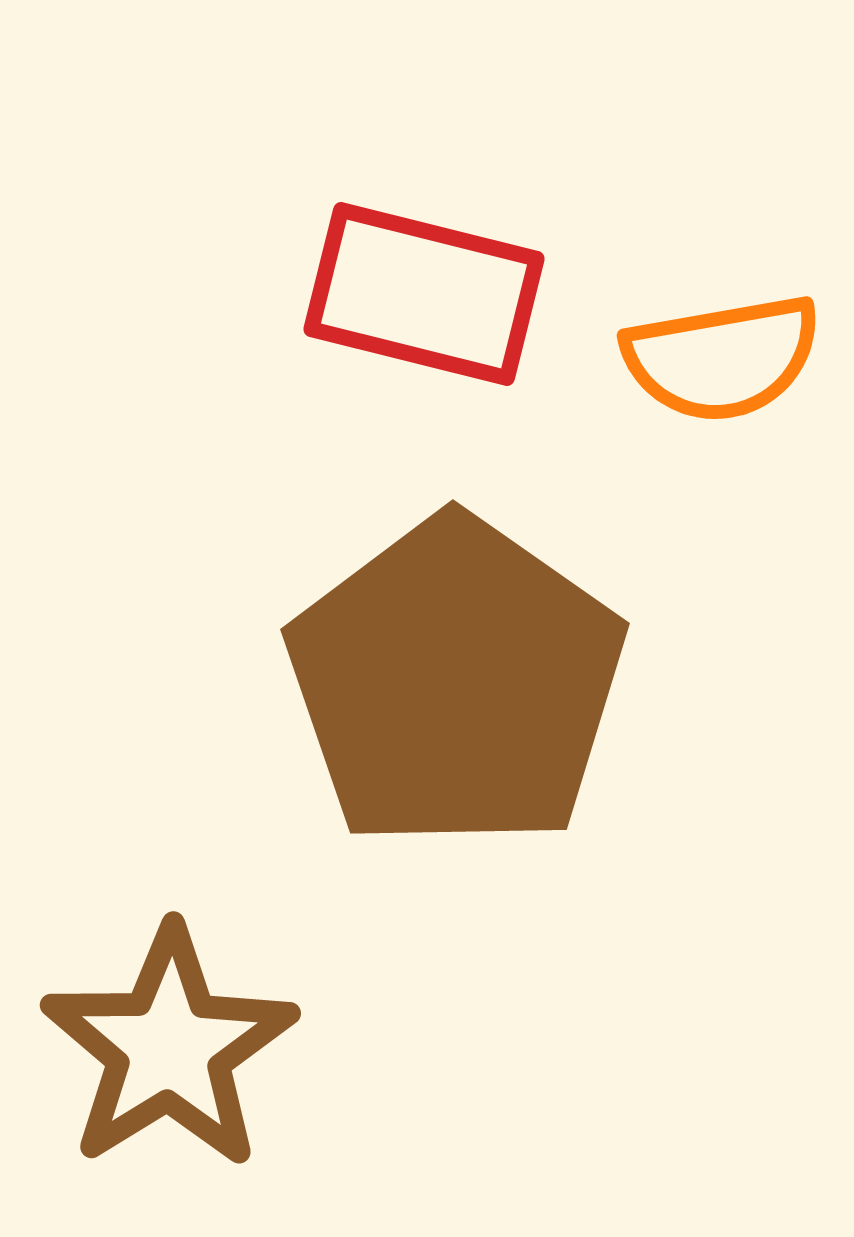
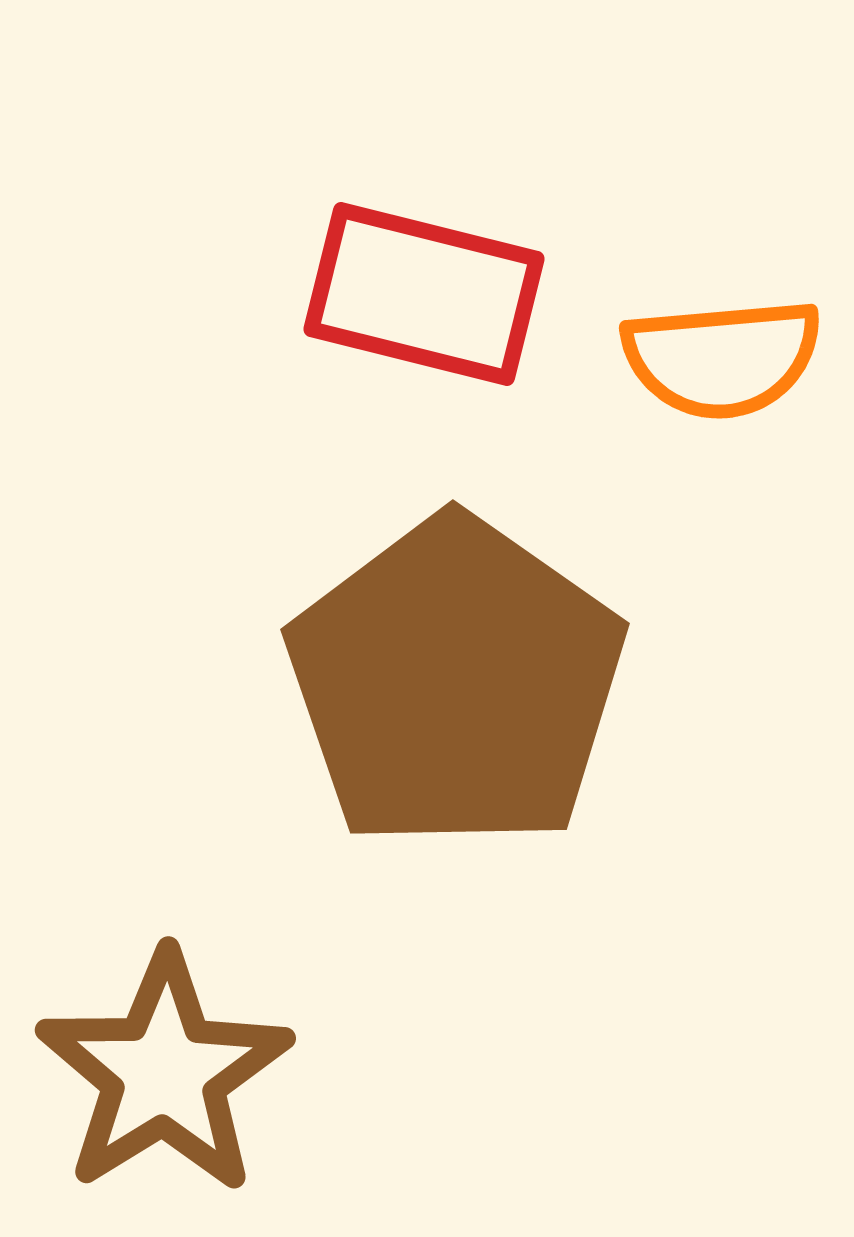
orange semicircle: rotated 5 degrees clockwise
brown star: moved 5 px left, 25 px down
